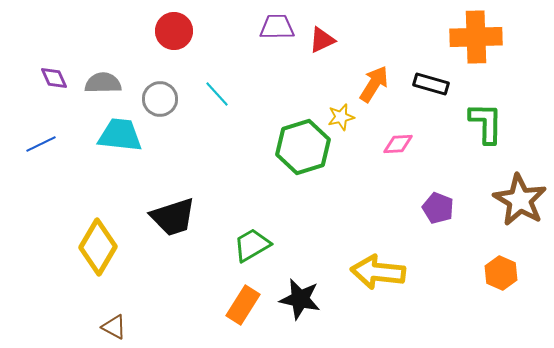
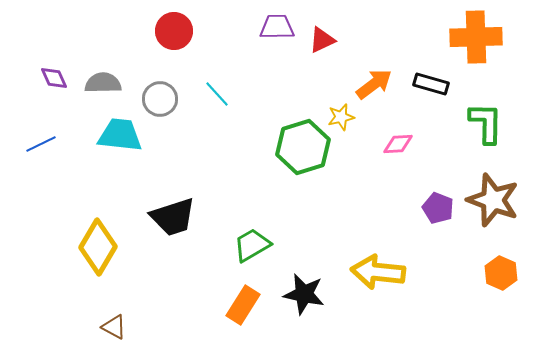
orange arrow: rotated 21 degrees clockwise
brown star: moved 27 px left; rotated 10 degrees counterclockwise
black star: moved 4 px right, 5 px up
